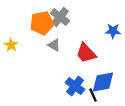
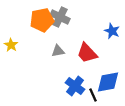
gray cross: rotated 12 degrees counterclockwise
orange pentagon: moved 3 px up
blue star: moved 1 px left; rotated 21 degrees clockwise
gray triangle: moved 4 px right, 6 px down; rotated 40 degrees counterclockwise
red trapezoid: moved 1 px right
blue diamond: moved 5 px right
